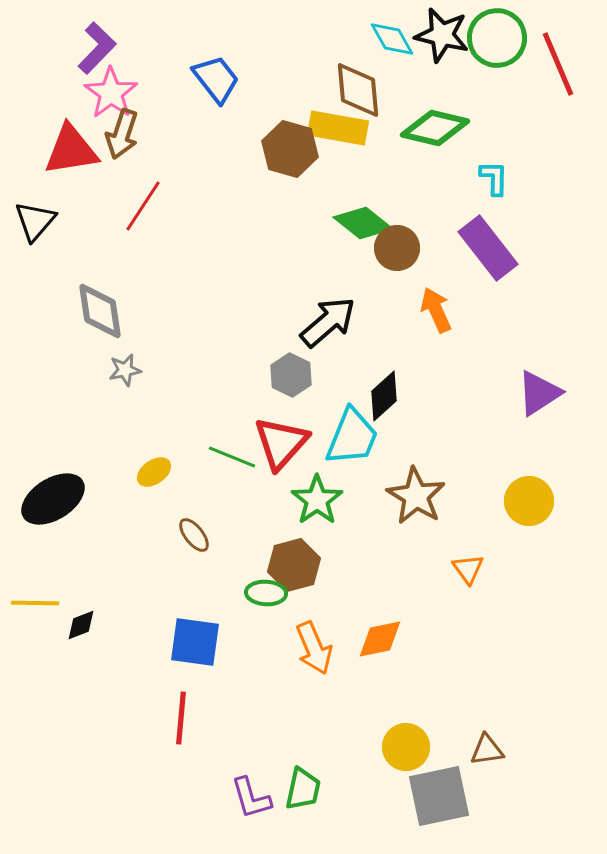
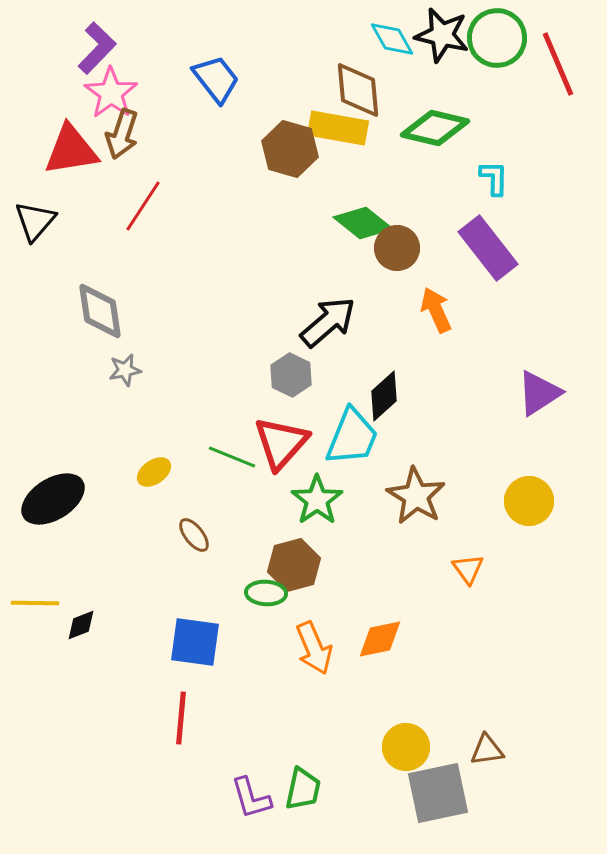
gray square at (439, 796): moved 1 px left, 3 px up
